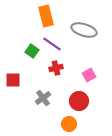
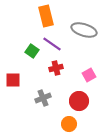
gray cross: rotated 14 degrees clockwise
